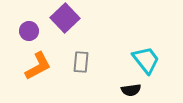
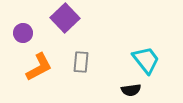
purple circle: moved 6 px left, 2 px down
orange L-shape: moved 1 px right, 1 px down
